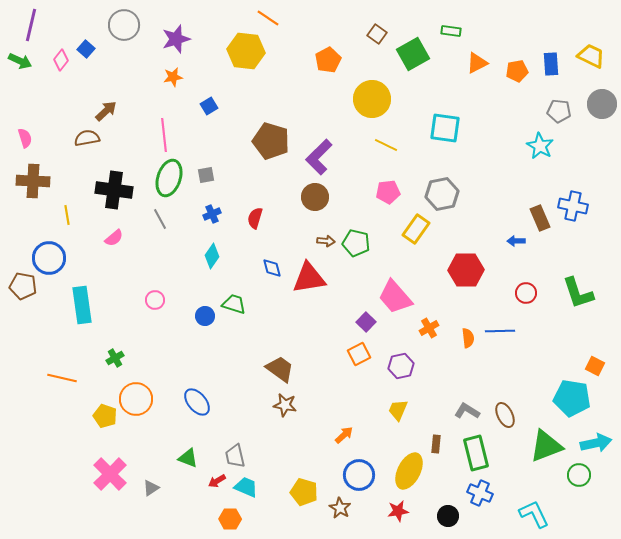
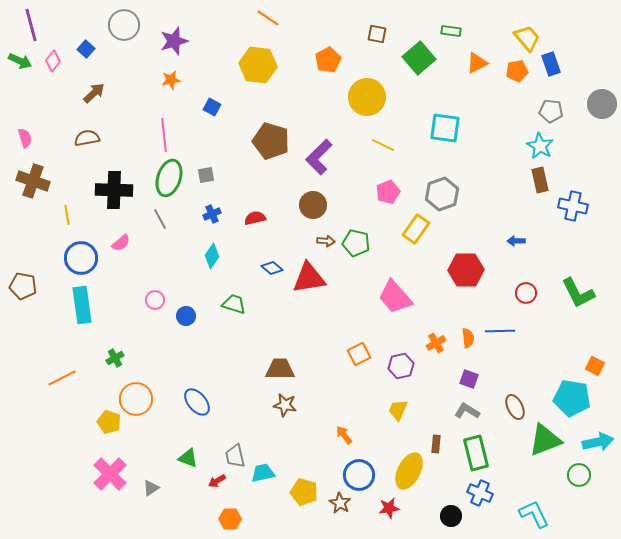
purple line at (31, 25): rotated 28 degrees counterclockwise
brown square at (377, 34): rotated 24 degrees counterclockwise
purple star at (176, 39): moved 2 px left, 2 px down
yellow hexagon at (246, 51): moved 12 px right, 14 px down
green square at (413, 54): moved 6 px right, 4 px down; rotated 12 degrees counterclockwise
yellow trapezoid at (591, 56): moved 64 px left, 18 px up; rotated 24 degrees clockwise
pink diamond at (61, 60): moved 8 px left, 1 px down
blue rectangle at (551, 64): rotated 15 degrees counterclockwise
orange star at (173, 77): moved 2 px left, 3 px down
yellow circle at (372, 99): moved 5 px left, 2 px up
blue square at (209, 106): moved 3 px right, 1 px down; rotated 30 degrees counterclockwise
brown arrow at (106, 111): moved 12 px left, 18 px up
gray pentagon at (559, 111): moved 8 px left
yellow line at (386, 145): moved 3 px left
brown cross at (33, 181): rotated 16 degrees clockwise
black cross at (114, 190): rotated 6 degrees counterclockwise
pink pentagon at (388, 192): rotated 15 degrees counterclockwise
gray hexagon at (442, 194): rotated 8 degrees counterclockwise
brown circle at (315, 197): moved 2 px left, 8 px down
red semicircle at (255, 218): rotated 60 degrees clockwise
brown rectangle at (540, 218): moved 38 px up; rotated 10 degrees clockwise
pink semicircle at (114, 238): moved 7 px right, 5 px down
blue circle at (49, 258): moved 32 px right
blue diamond at (272, 268): rotated 35 degrees counterclockwise
green L-shape at (578, 293): rotated 9 degrees counterclockwise
blue circle at (205, 316): moved 19 px left
purple square at (366, 322): moved 103 px right, 57 px down; rotated 24 degrees counterclockwise
orange cross at (429, 328): moved 7 px right, 15 px down
brown trapezoid at (280, 369): rotated 36 degrees counterclockwise
orange line at (62, 378): rotated 40 degrees counterclockwise
brown ellipse at (505, 415): moved 10 px right, 8 px up
yellow pentagon at (105, 416): moved 4 px right, 6 px down
orange arrow at (344, 435): rotated 84 degrees counterclockwise
cyan arrow at (596, 443): moved 2 px right, 1 px up
green triangle at (546, 446): moved 1 px left, 6 px up
cyan trapezoid at (246, 487): moved 17 px right, 14 px up; rotated 35 degrees counterclockwise
brown star at (340, 508): moved 5 px up
red star at (398, 511): moved 9 px left, 3 px up
black circle at (448, 516): moved 3 px right
